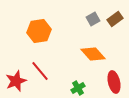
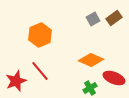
brown rectangle: moved 1 px left, 1 px up
orange hexagon: moved 1 px right, 4 px down; rotated 15 degrees counterclockwise
orange diamond: moved 2 px left, 6 px down; rotated 25 degrees counterclockwise
red ellipse: moved 4 px up; rotated 55 degrees counterclockwise
green cross: moved 12 px right
